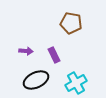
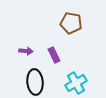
black ellipse: moved 1 px left, 2 px down; rotated 70 degrees counterclockwise
